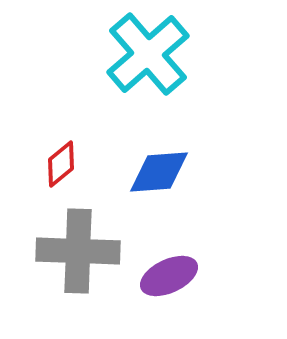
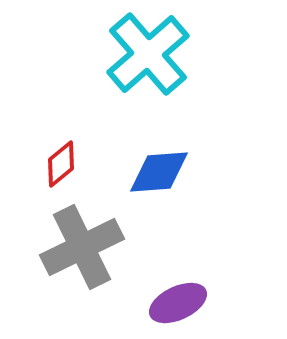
gray cross: moved 4 px right, 4 px up; rotated 28 degrees counterclockwise
purple ellipse: moved 9 px right, 27 px down
